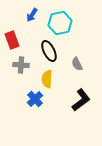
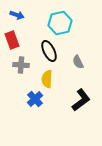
blue arrow: moved 15 px left; rotated 104 degrees counterclockwise
gray semicircle: moved 1 px right, 2 px up
